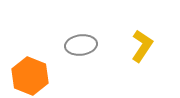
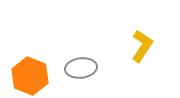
gray ellipse: moved 23 px down
